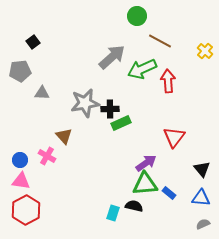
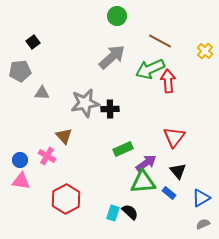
green circle: moved 20 px left
green arrow: moved 8 px right
green rectangle: moved 2 px right, 26 px down
black triangle: moved 24 px left, 2 px down
green triangle: moved 2 px left, 2 px up
blue triangle: rotated 36 degrees counterclockwise
black semicircle: moved 4 px left, 6 px down; rotated 30 degrees clockwise
red hexagon: moved 40 px right, 11 px up
